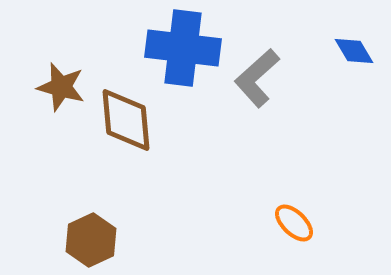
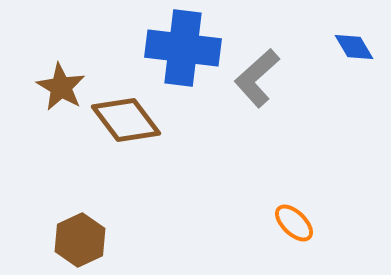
blue diamond: moved 4 px up
brown star: rotated 15 degrees clockwise
brown diamond: rotated 32 degrees counterclockwise
brown hexagon: moved 11 px left
